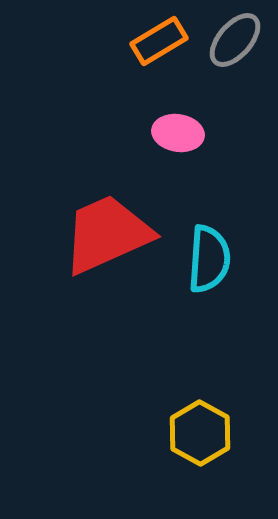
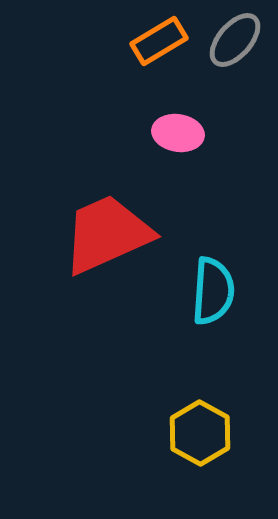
cyan semicircle: moved 4 px right, 32 px down
